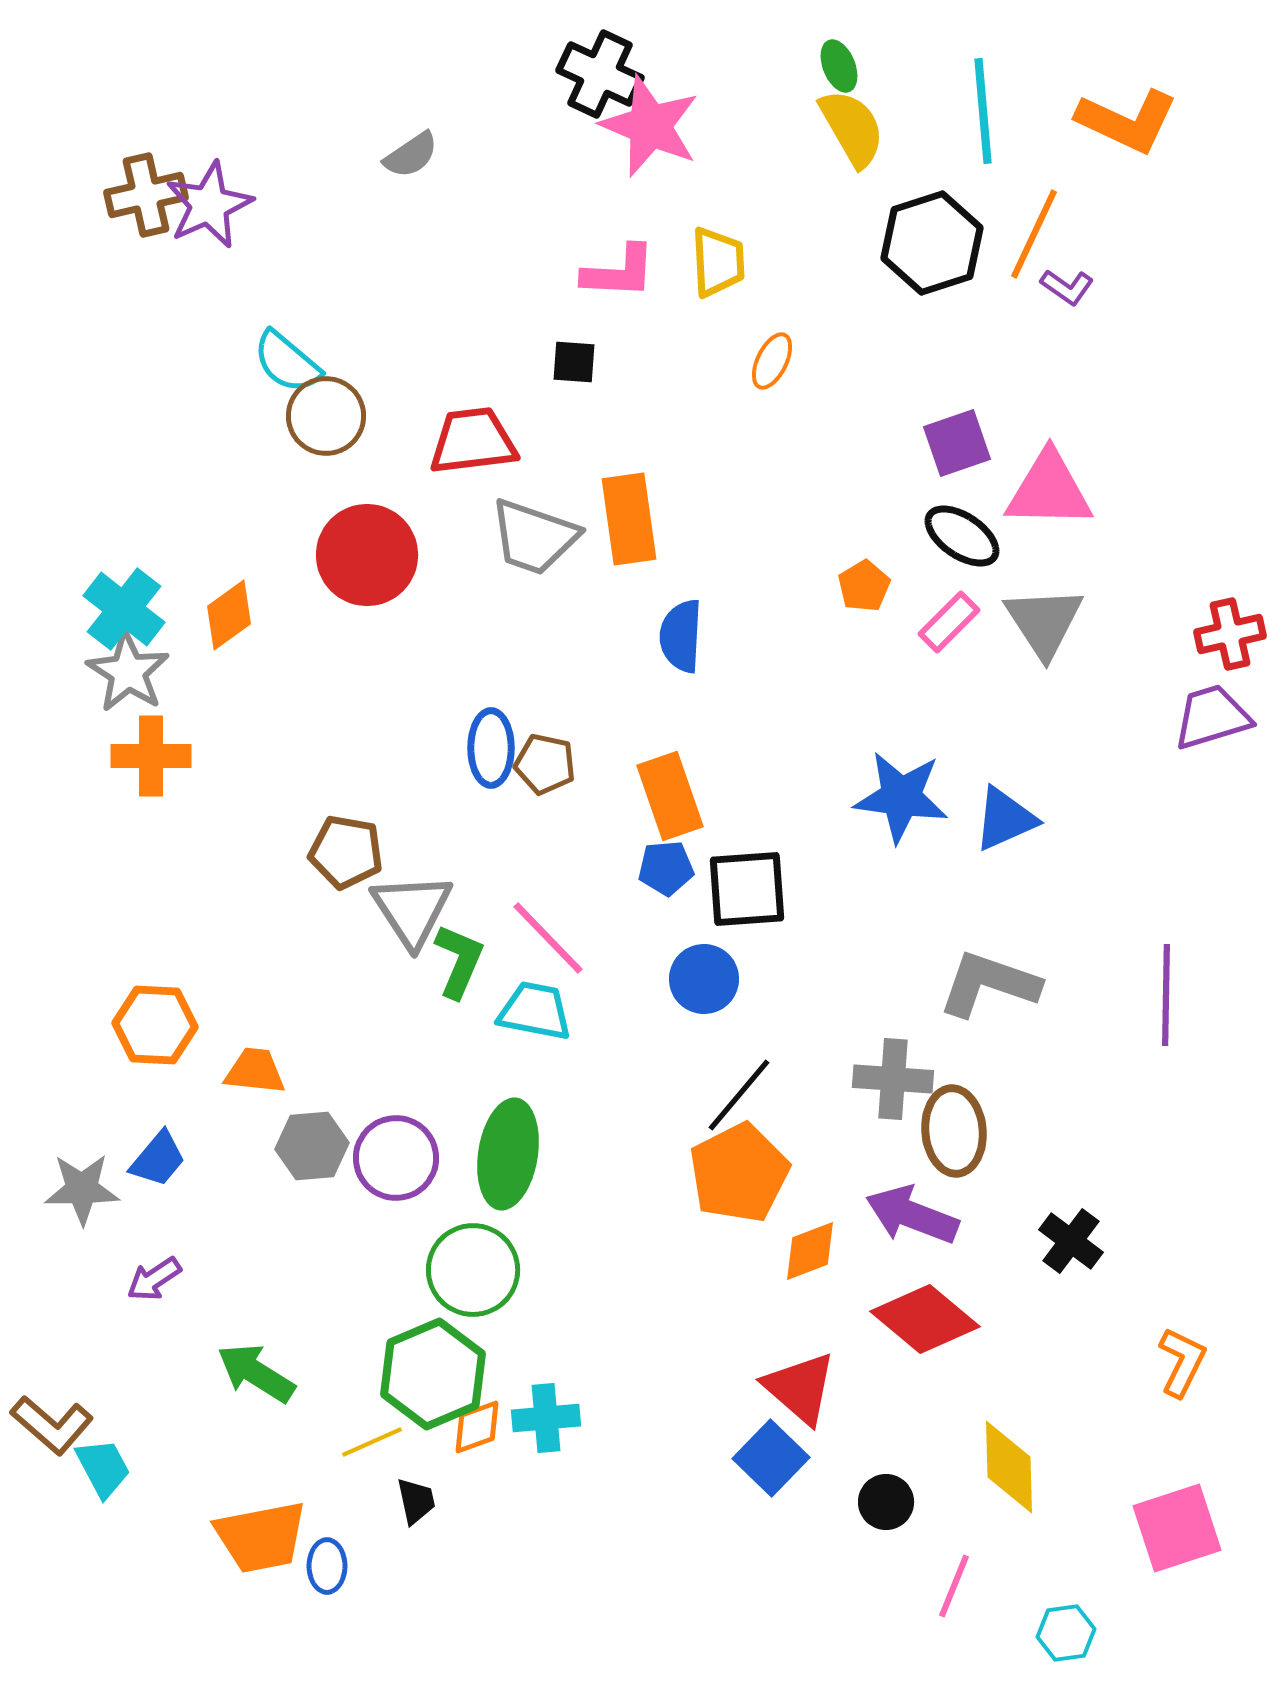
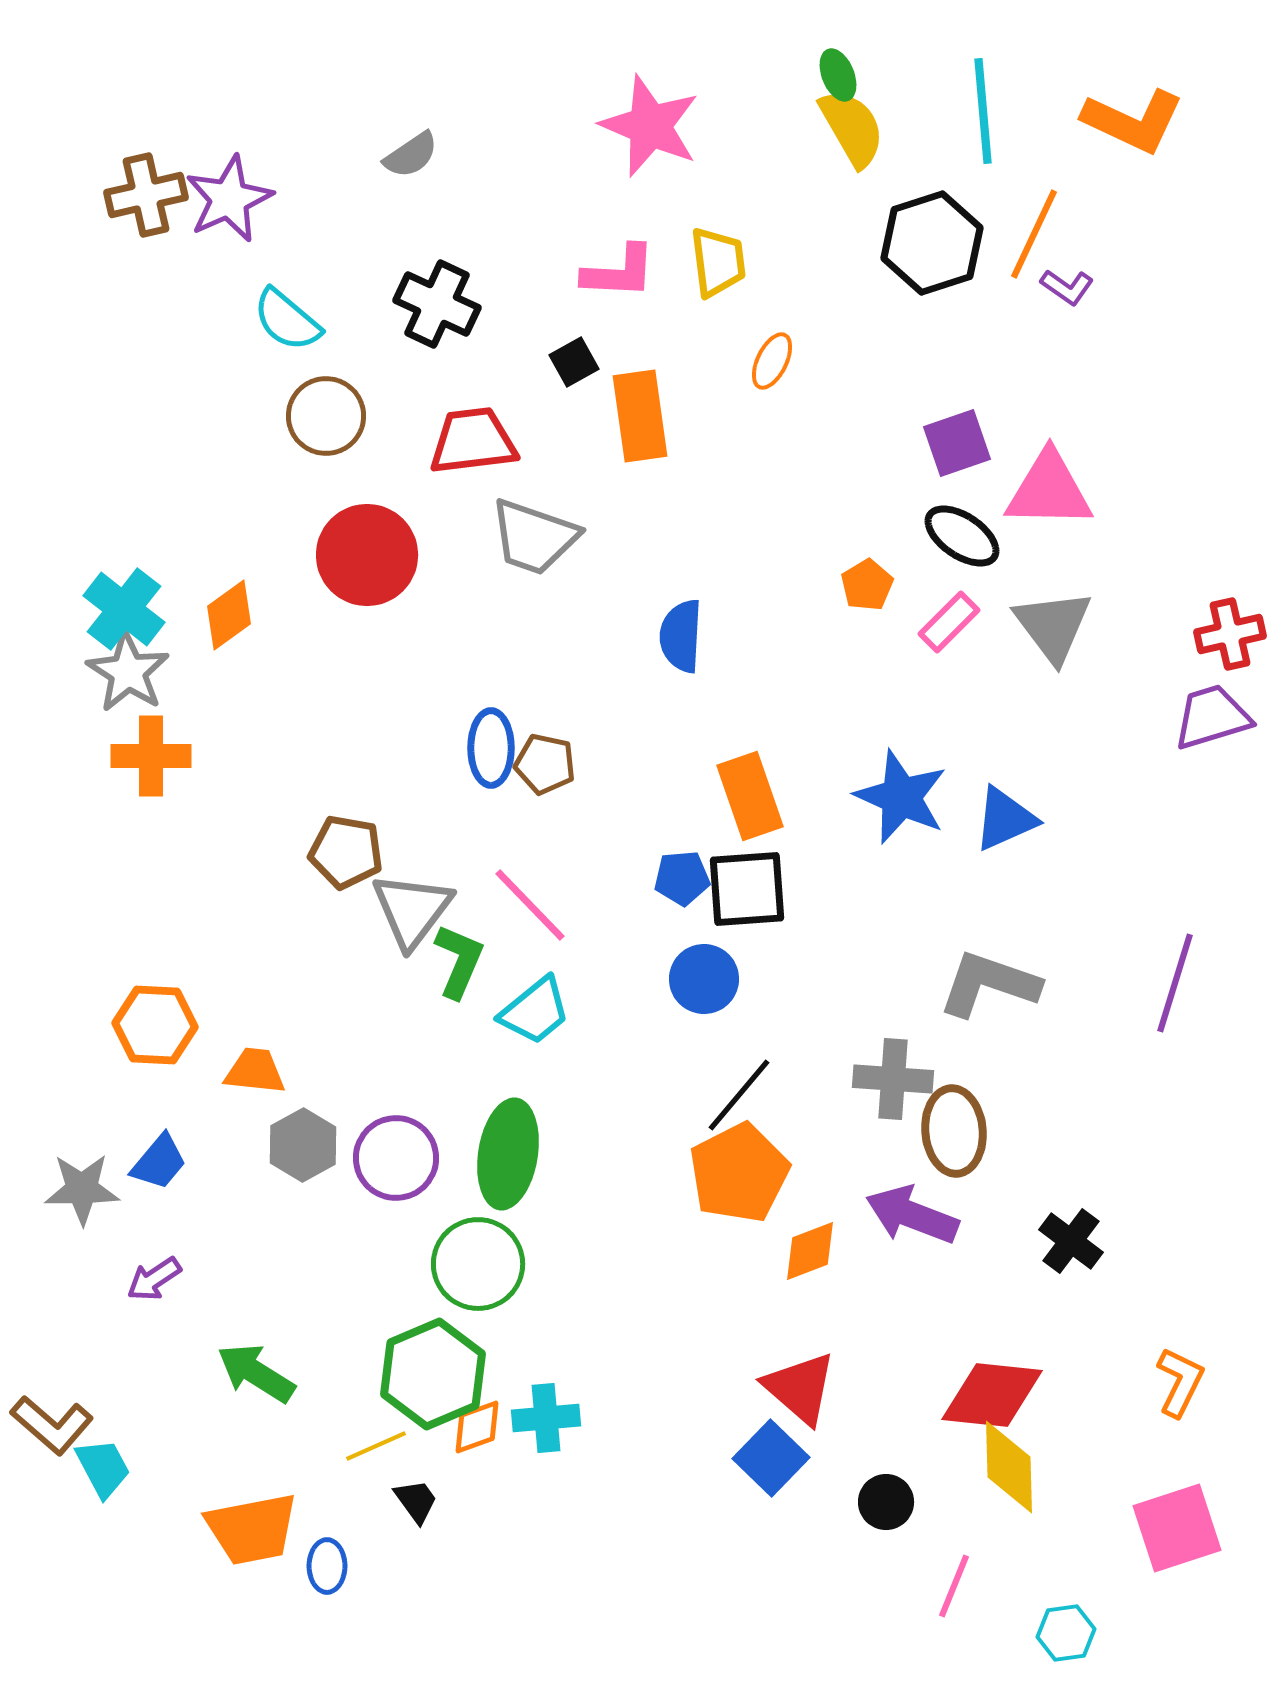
green ellipse at (839, 66): moved 1 px left, 9 px down
black cross at (600, 74): moved 163 px left, 230 px down
orange L-shape at (1127, 121): moved 6 px right
purple star at (209, 205): moved 20 px right, 6 px up
yellow trapezoid at (718, 262): rotated 4 degrees counterclockwise
cyan semicircle at (287, 362): moved 42 px up
black square at (574, 362): rotated 33 degrees counterclockwise
orange rectangle at (629, 519): moved 11 px right, 103 px up
orange pentagon at (864, 586): moved 3 px right, 1 px up
gray triangle at (1044, 622): moved 9 px right, 4 px down; rotated 4 degrees counterclockwise
orange rectangle at (670, 796): moved 80 px right
blue star at (901, 797): rotated 16 degrees clockwise
blue pentagon at (666, 868): moved 16 px right, 10 px down
gray triangle at (412, 910): rotated 10 degrees clockwise
pink line at (548, 938): moved 18 px left, 33 px up
purple line at (1166, 995): moved 9 px right, 12 px up; rotated 16 degrees clockwise
cyan trapezoid at (535, 1011): rotated 130 degrees clockwise
gray hexagon at (312, 1146): moved 9 px left, 1 px up; rotated 24 degrees counterclockwise
blue trapezoid at (158, 1159): moved 1 px right, 3 px down
green circle at (473, 1270): moved 5 px right, 6 px up
red diamond at (925, 1319): moved 67 px right, 76 px down; rotated 34 degrees counterclockwise
orange L-shape at (1182, 1362): moved 2 px left, 20 px down
yellow line at (372, 1442): moved 4 px right, 4 px down
black trapezoid at (416, 1501): rotated 24 degrees counterclockwise
orange trapezoid at (261, 1537): moved 9 px left, 8 px up
